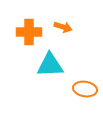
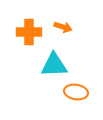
cyan triangle: moved 4 px right
orange ellipse: moved 9 px left, 3 px down
